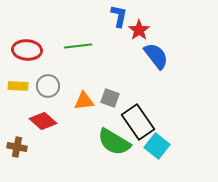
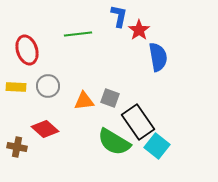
green line: moved 12 px up
red ellipse: rotated 68 degrees clockwise
blue semicircle: moved 2 px right, 1 px down; rotated 28 degrees clockwise
yellow rectangle: moved 2 px left, 1 px down
red diamond: moved 2 px right, 8 px down
